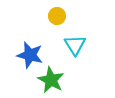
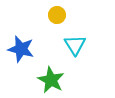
yellow circle: moved 1 px up
blue star: moved 9 px left, 6 px up
